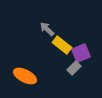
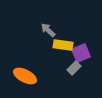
gray arrow: moved 1 px right, 1 px down
yellow rectangle: moved 1 px right; rotated 30 degrees counterclockwise
